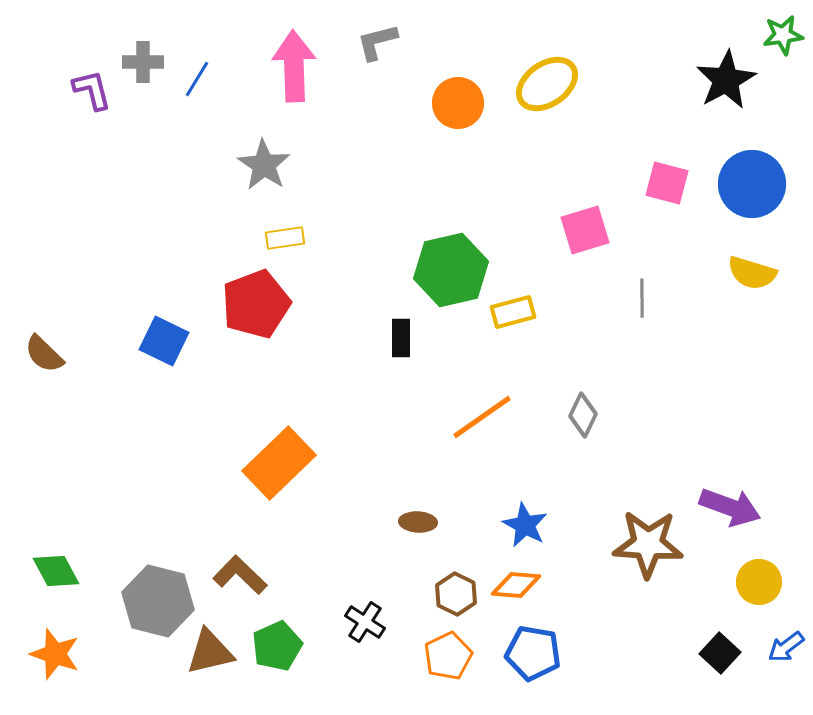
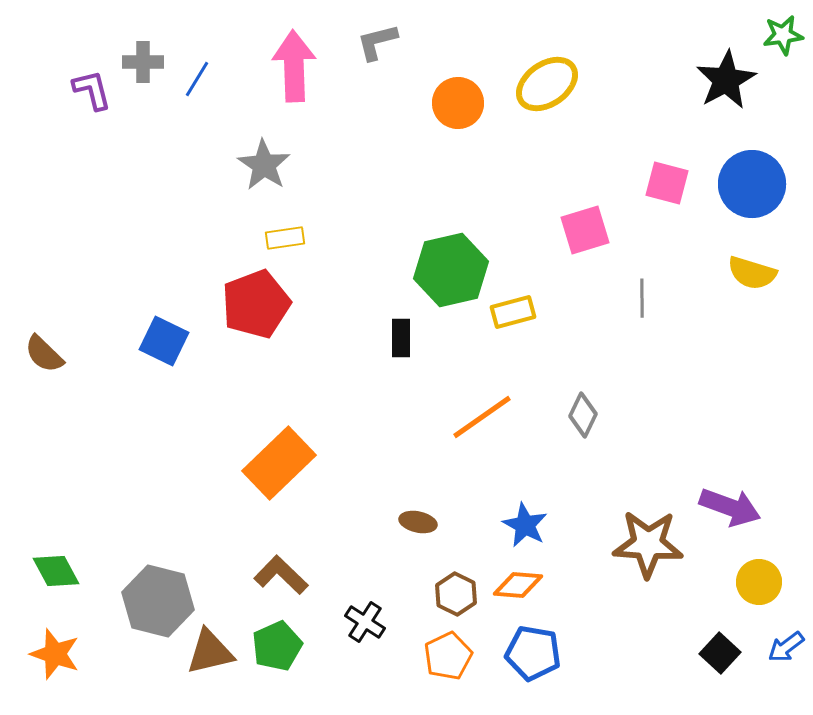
brown ellipse at (418, 522): rotated 9 degrees clockwise
brown L-shape at (240, 575): moved 41 px right
orange diamond at (516, 585): moved 2 px right
